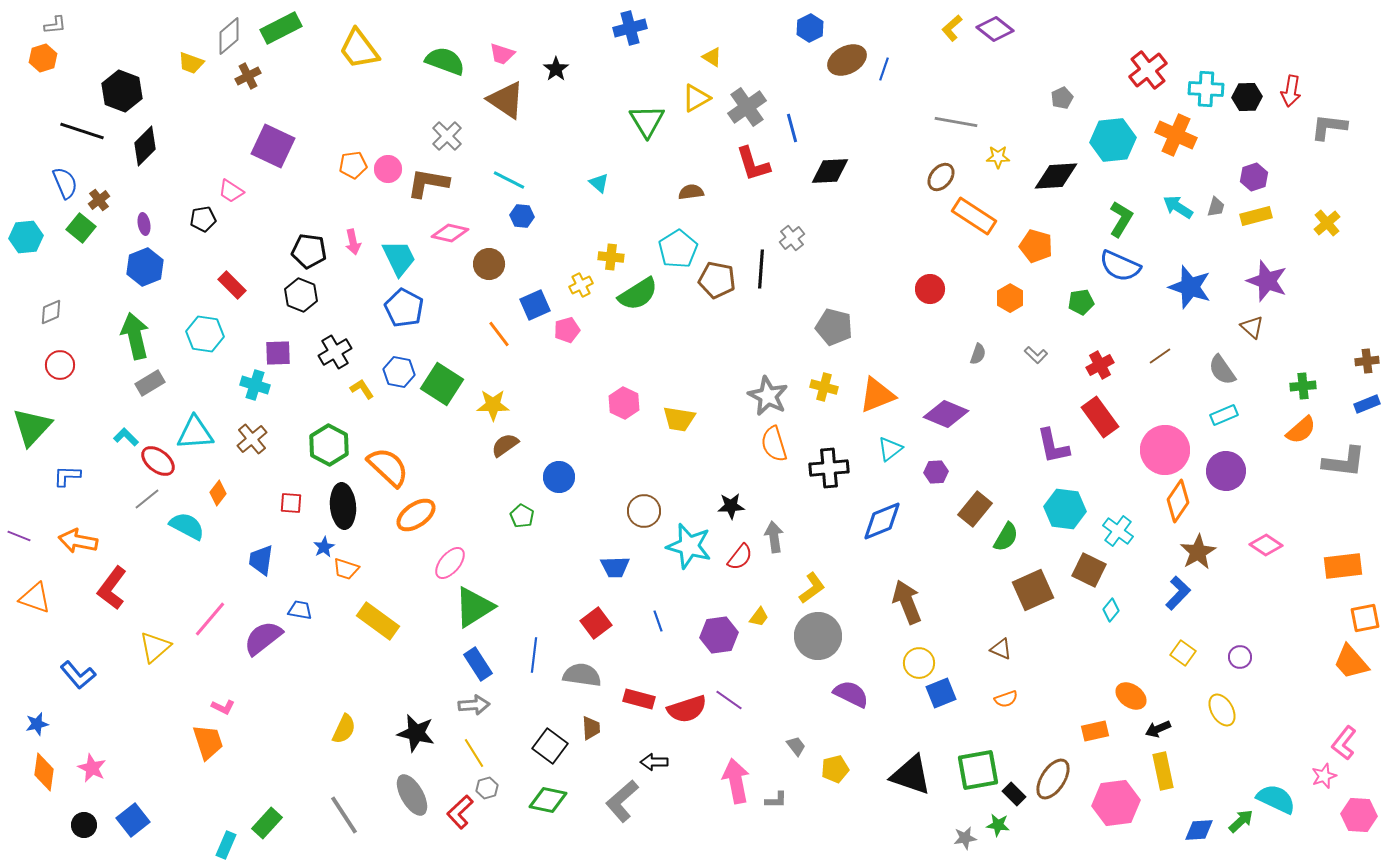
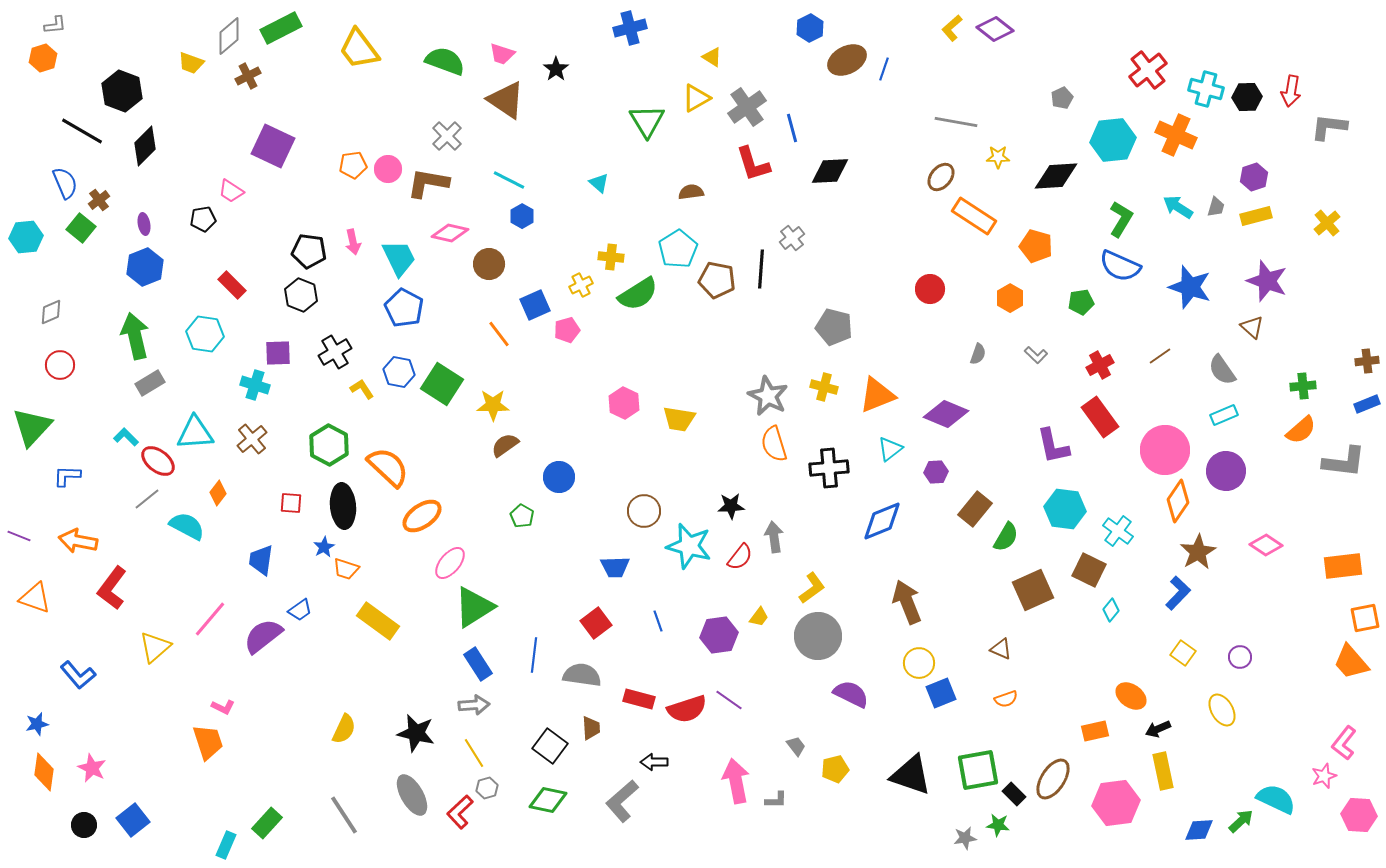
cyan cross at (1206, 89): rotated 12 degrees clockwise
black line at (82, 131): rotated 12 degrees clockwise
blue hexagon at (522, 216): rotated 25 degrees clockwise
orange ellipse at (416, 515): moved 6 px right, 1 px down
blue trapezoid at (300, 610): rotated 135 degrees clockwise
purple semicircle at (263, 638): moved 2 px up
